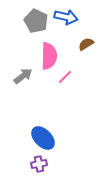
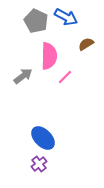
blue arrow: rotated 15 degrees clockwise
purple cross: rotated 28 degrees counterclockwise
